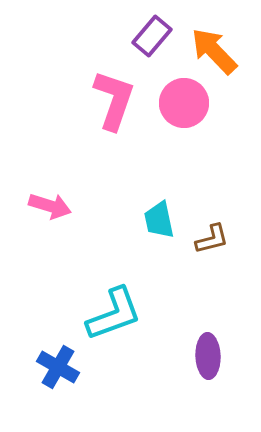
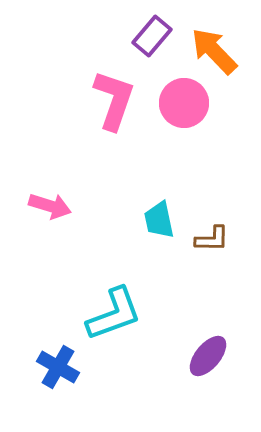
brown L-shape: rotated 15 degrees clockwise
purple ellipse: rotated 42 degrees clockwise
